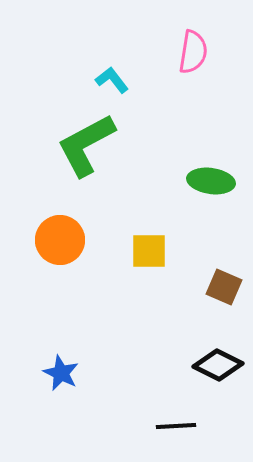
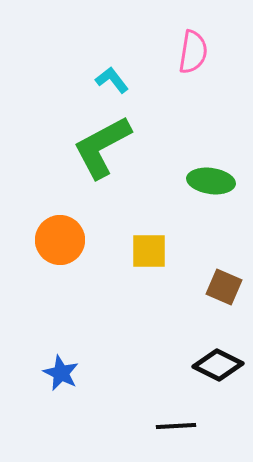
green L-shape: moved 16 px right, 2 px down
